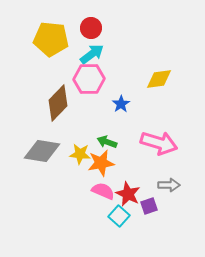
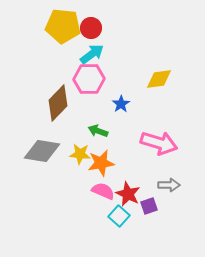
yellow pentagon: moved 12 px right, 13 px up
green arrow: moved 9 px left, 11 px up
